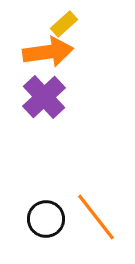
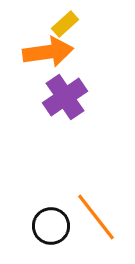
yellow rectangle: moved 1 px right
purple cross: moved 21 px right; rotated 9 degrees clockwise
black circle: moved 5 px right, 7 px down
